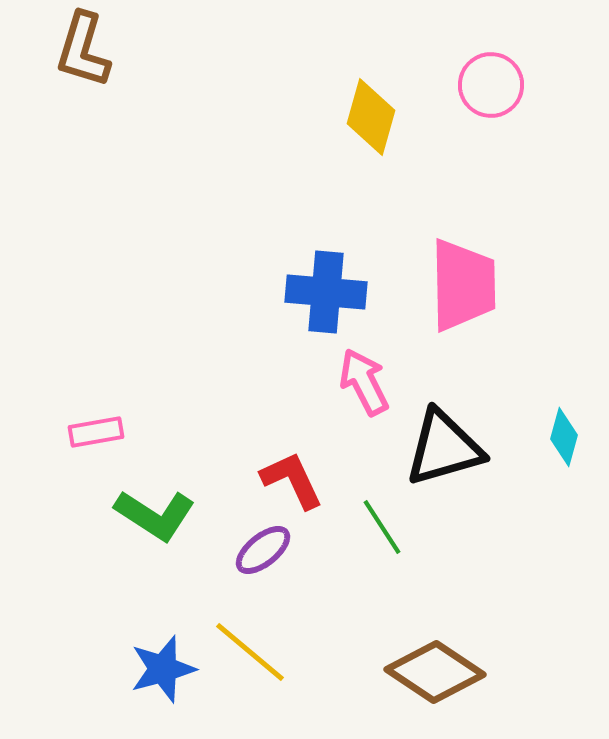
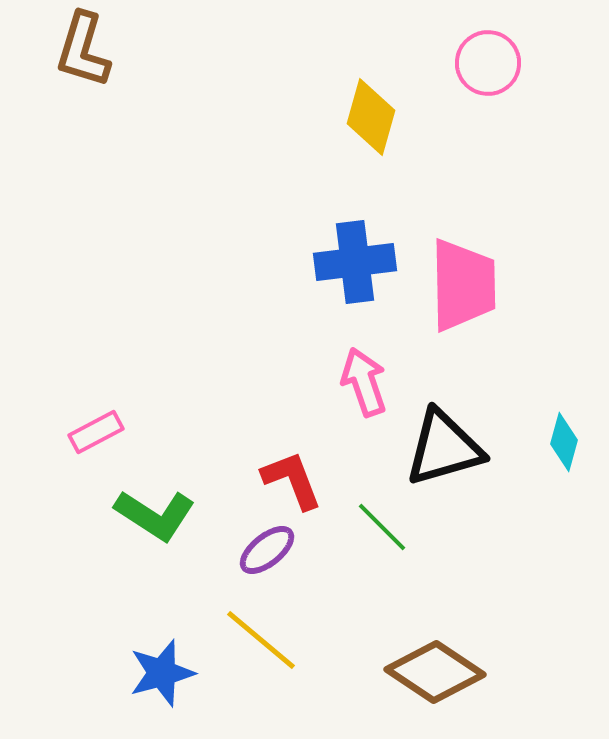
pink circle: moved 3 px left, 22 px up
blue cross: moved 29 px right, 30 px up; rotated 12 degrees counterclockwise
pink arrow: rotated 8 degrees clockwise
pink rectangle: rotated 18 degrees counterclockwise
cyan diamond: moved 5 px down
red L-shape: rotated 4 degrees clockwise
green line: rotated 12 degrees counterclockwise
purple ellipse: moved 4 px right
yellow line: moved 11 px right, 12 px up
blue star: moved 1 px left, 4 px down
